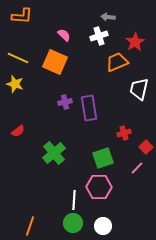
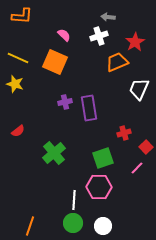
white trapezoid: rotated 10 degrees clockwise
